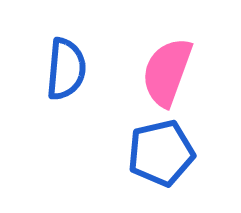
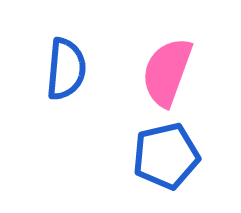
blue pentagon: moved 5 px right, 3 px down
